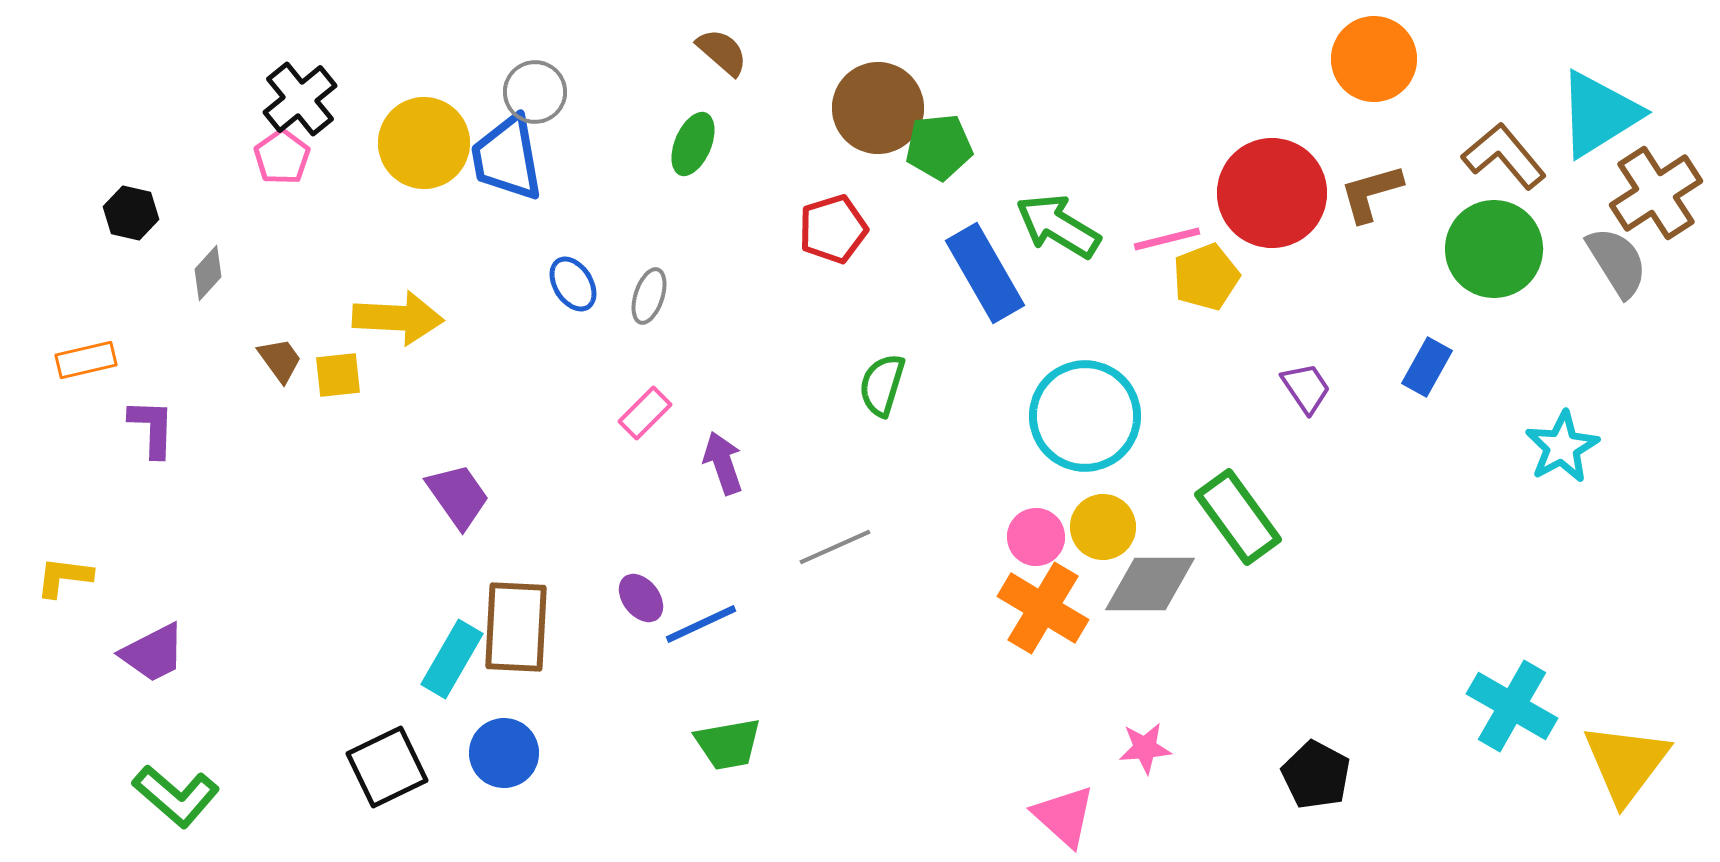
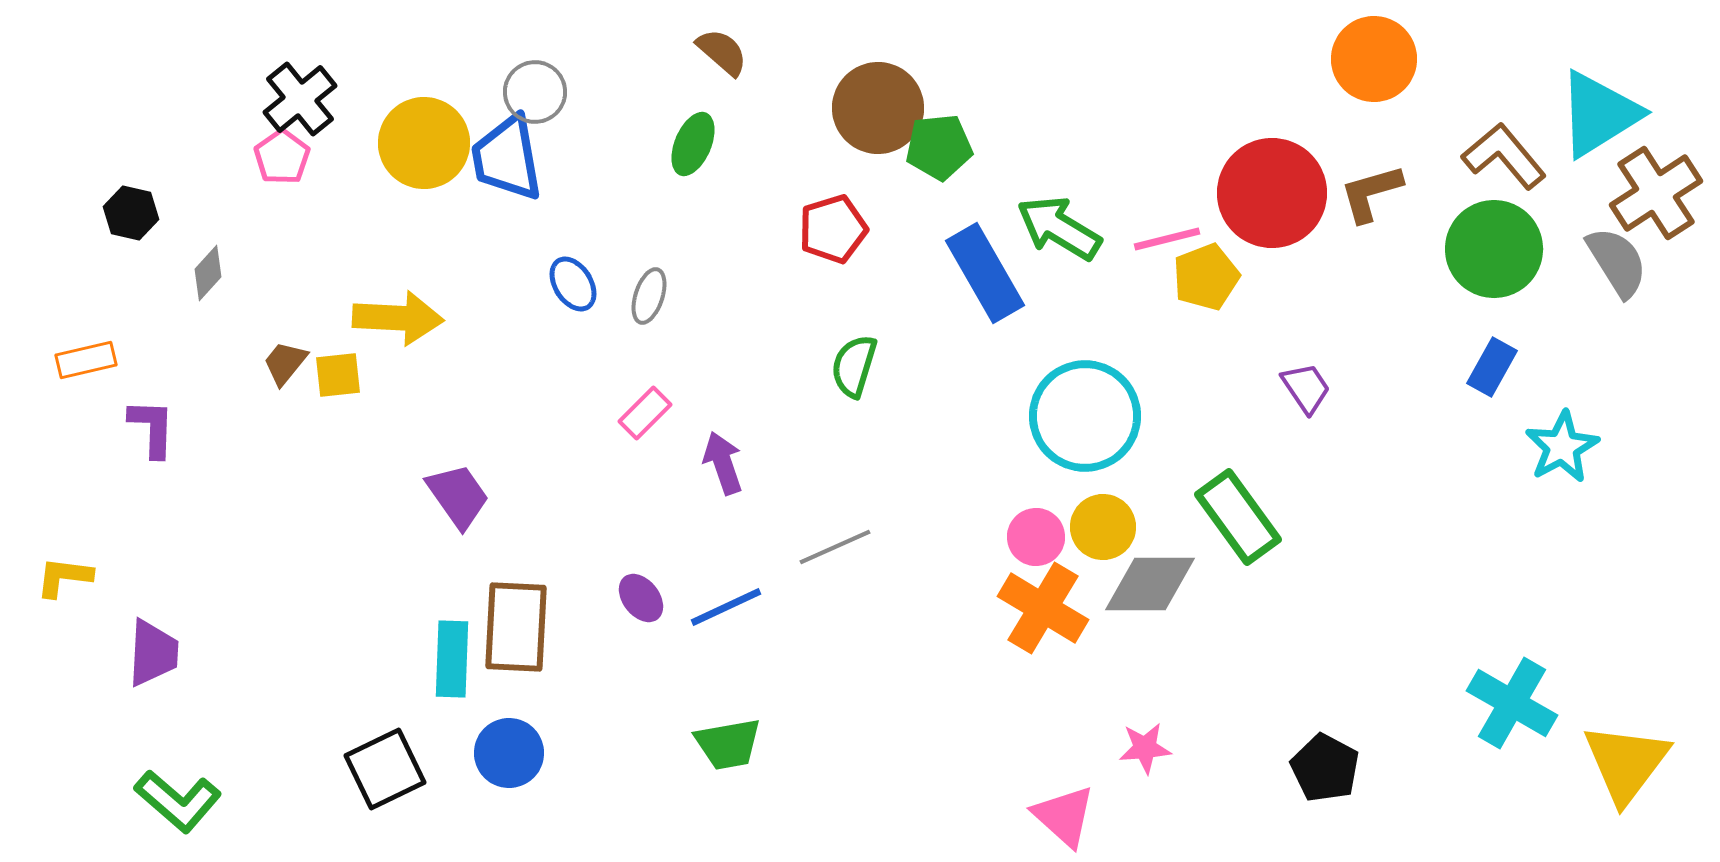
green arrow at (1058, 226): moved 1 px right, 2 px down
brown trapezoid at (280, 360): moved 5 px right, 3 px down; rotated 105 degrees counterclockwise
blue rectangle at (1427, 367): moved 65 px right
green semicircle at (882, 385): moved 28 px left, 19 px up
blue line at (701, 624): moved 25 px right, 17 px up
purple trapezoid at (153, 653): rotated 60 degrees counterclockwise
cyan rectangle at (452, 659): rotated 28 degrees counterclockwise
cyan cross at (1512, 706): moved 3 px up
blue circle at (504, 753): moved 5 px right
black square at (387, 767): moved 2 px left, 2 px down
black pentagon at (1316, 775): moved 9 px right, 7 px up
green L-shape at (176, 796): moved 2 px right, 5 px down
